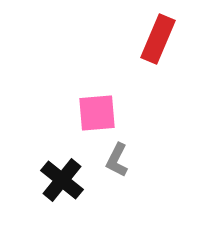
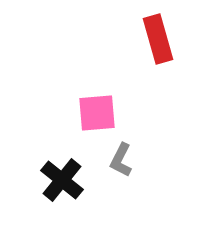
red rectangle: rotated 39 degrees counterclockwise
gray L-shape: moved 4 px right
